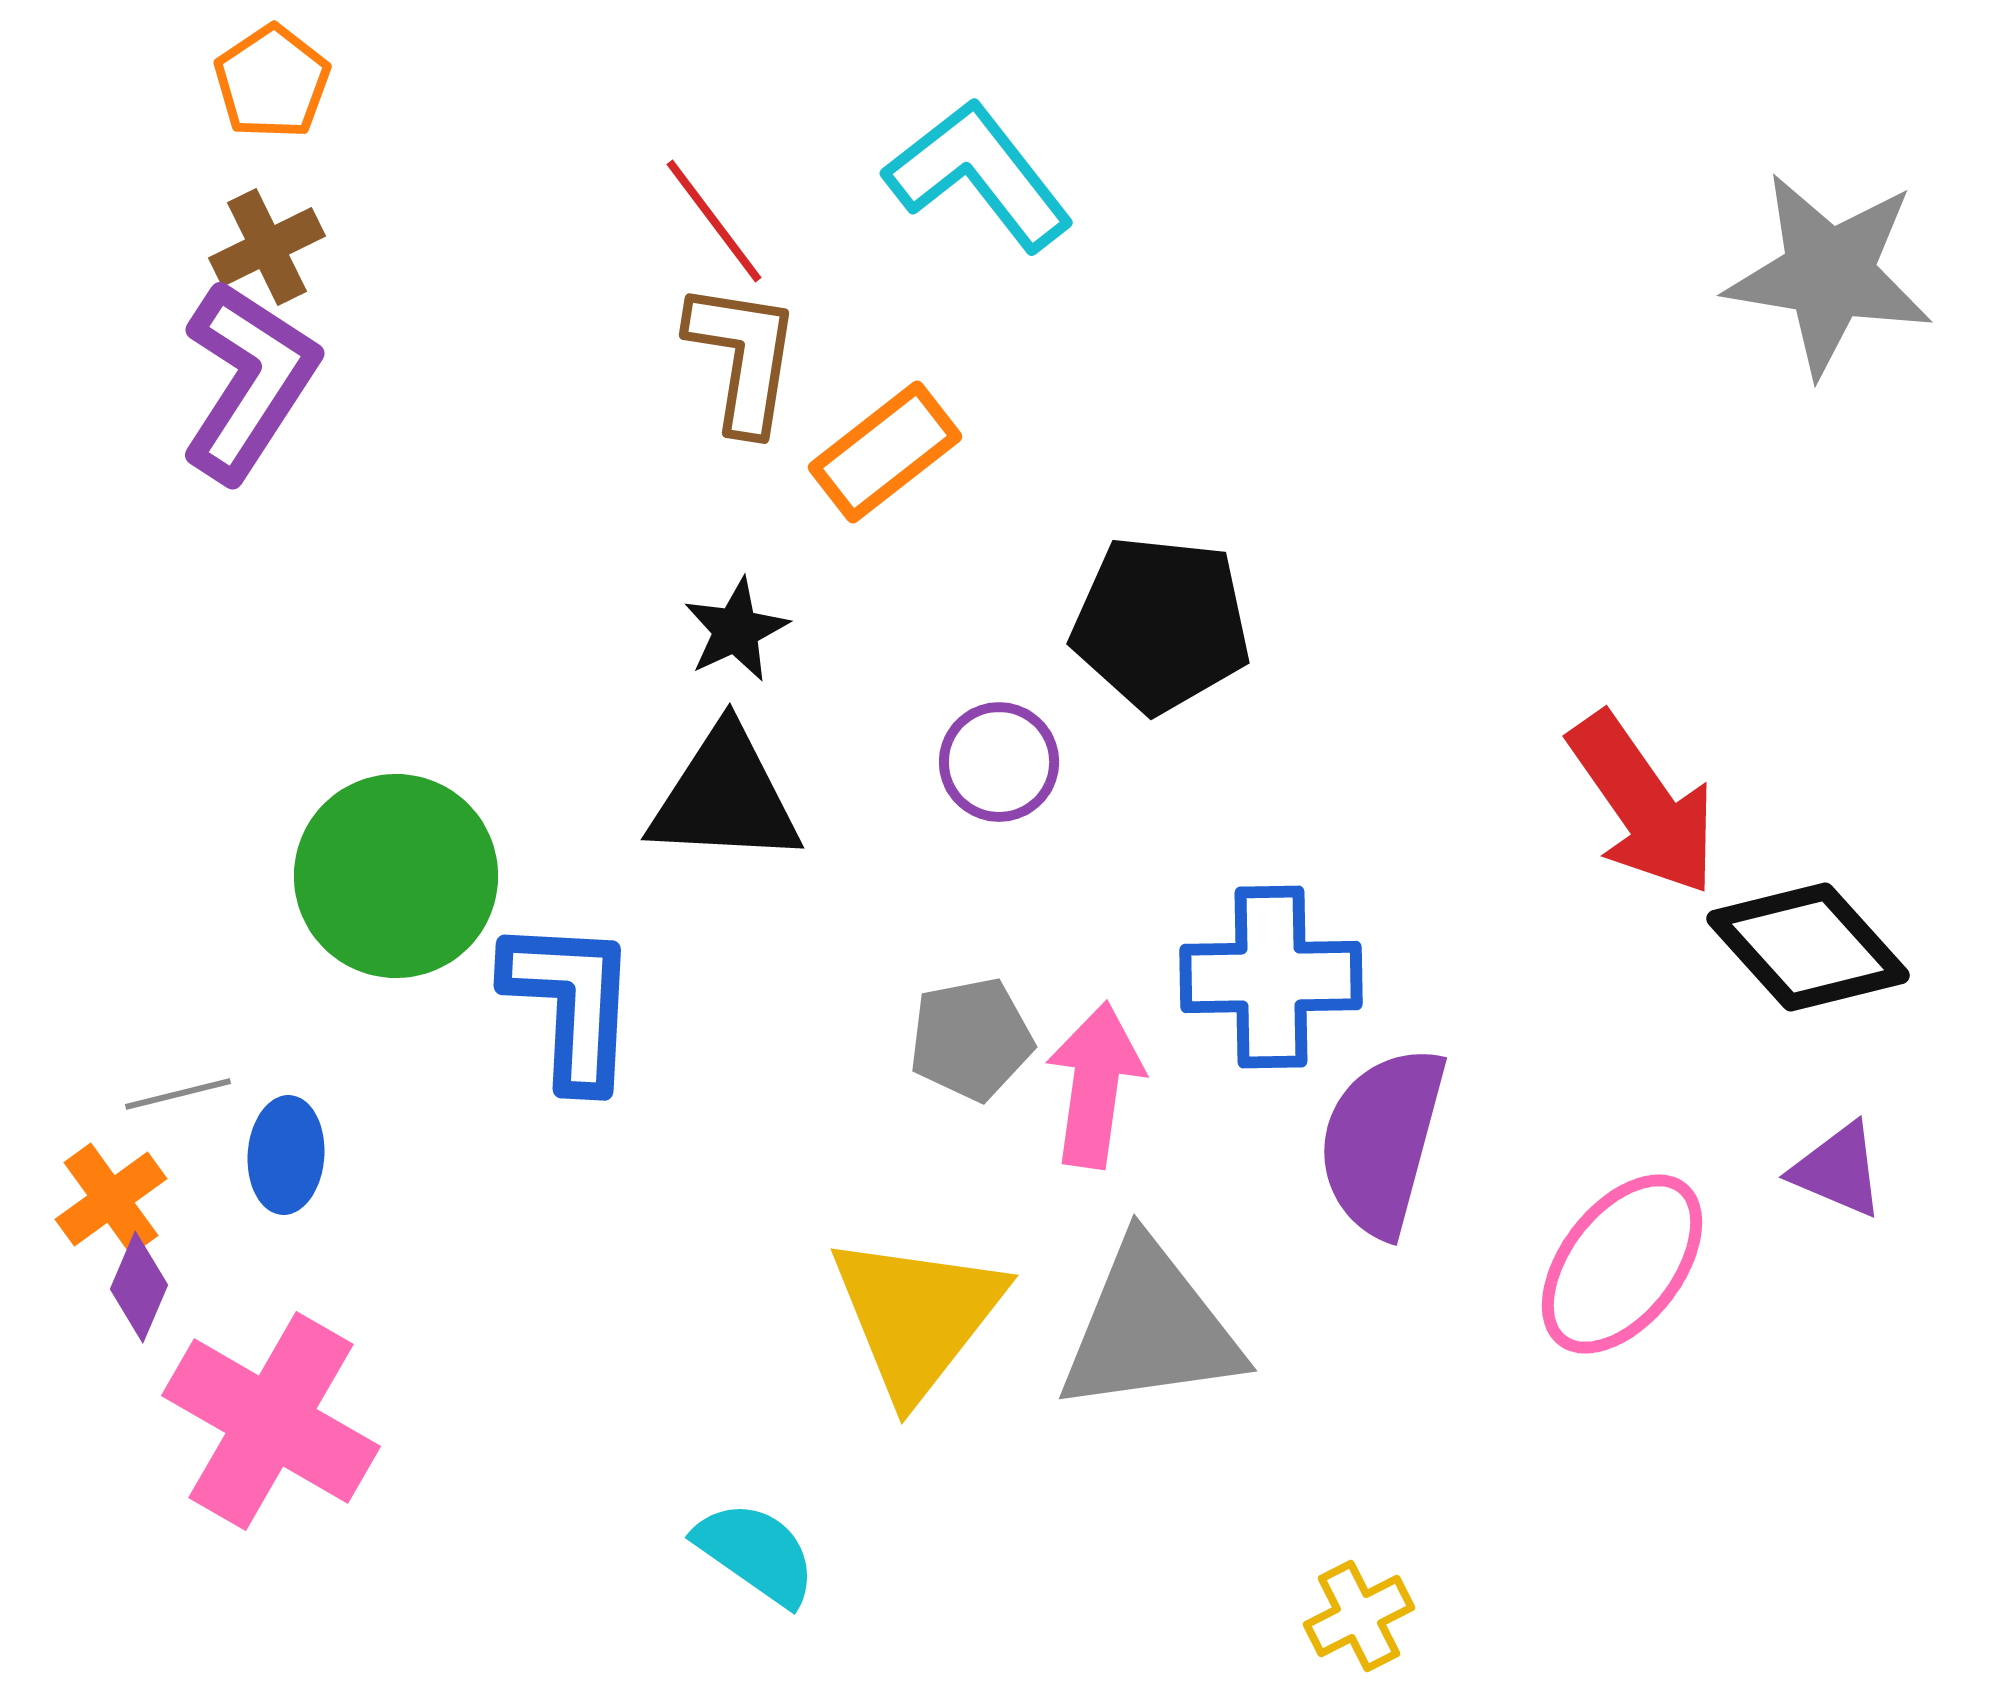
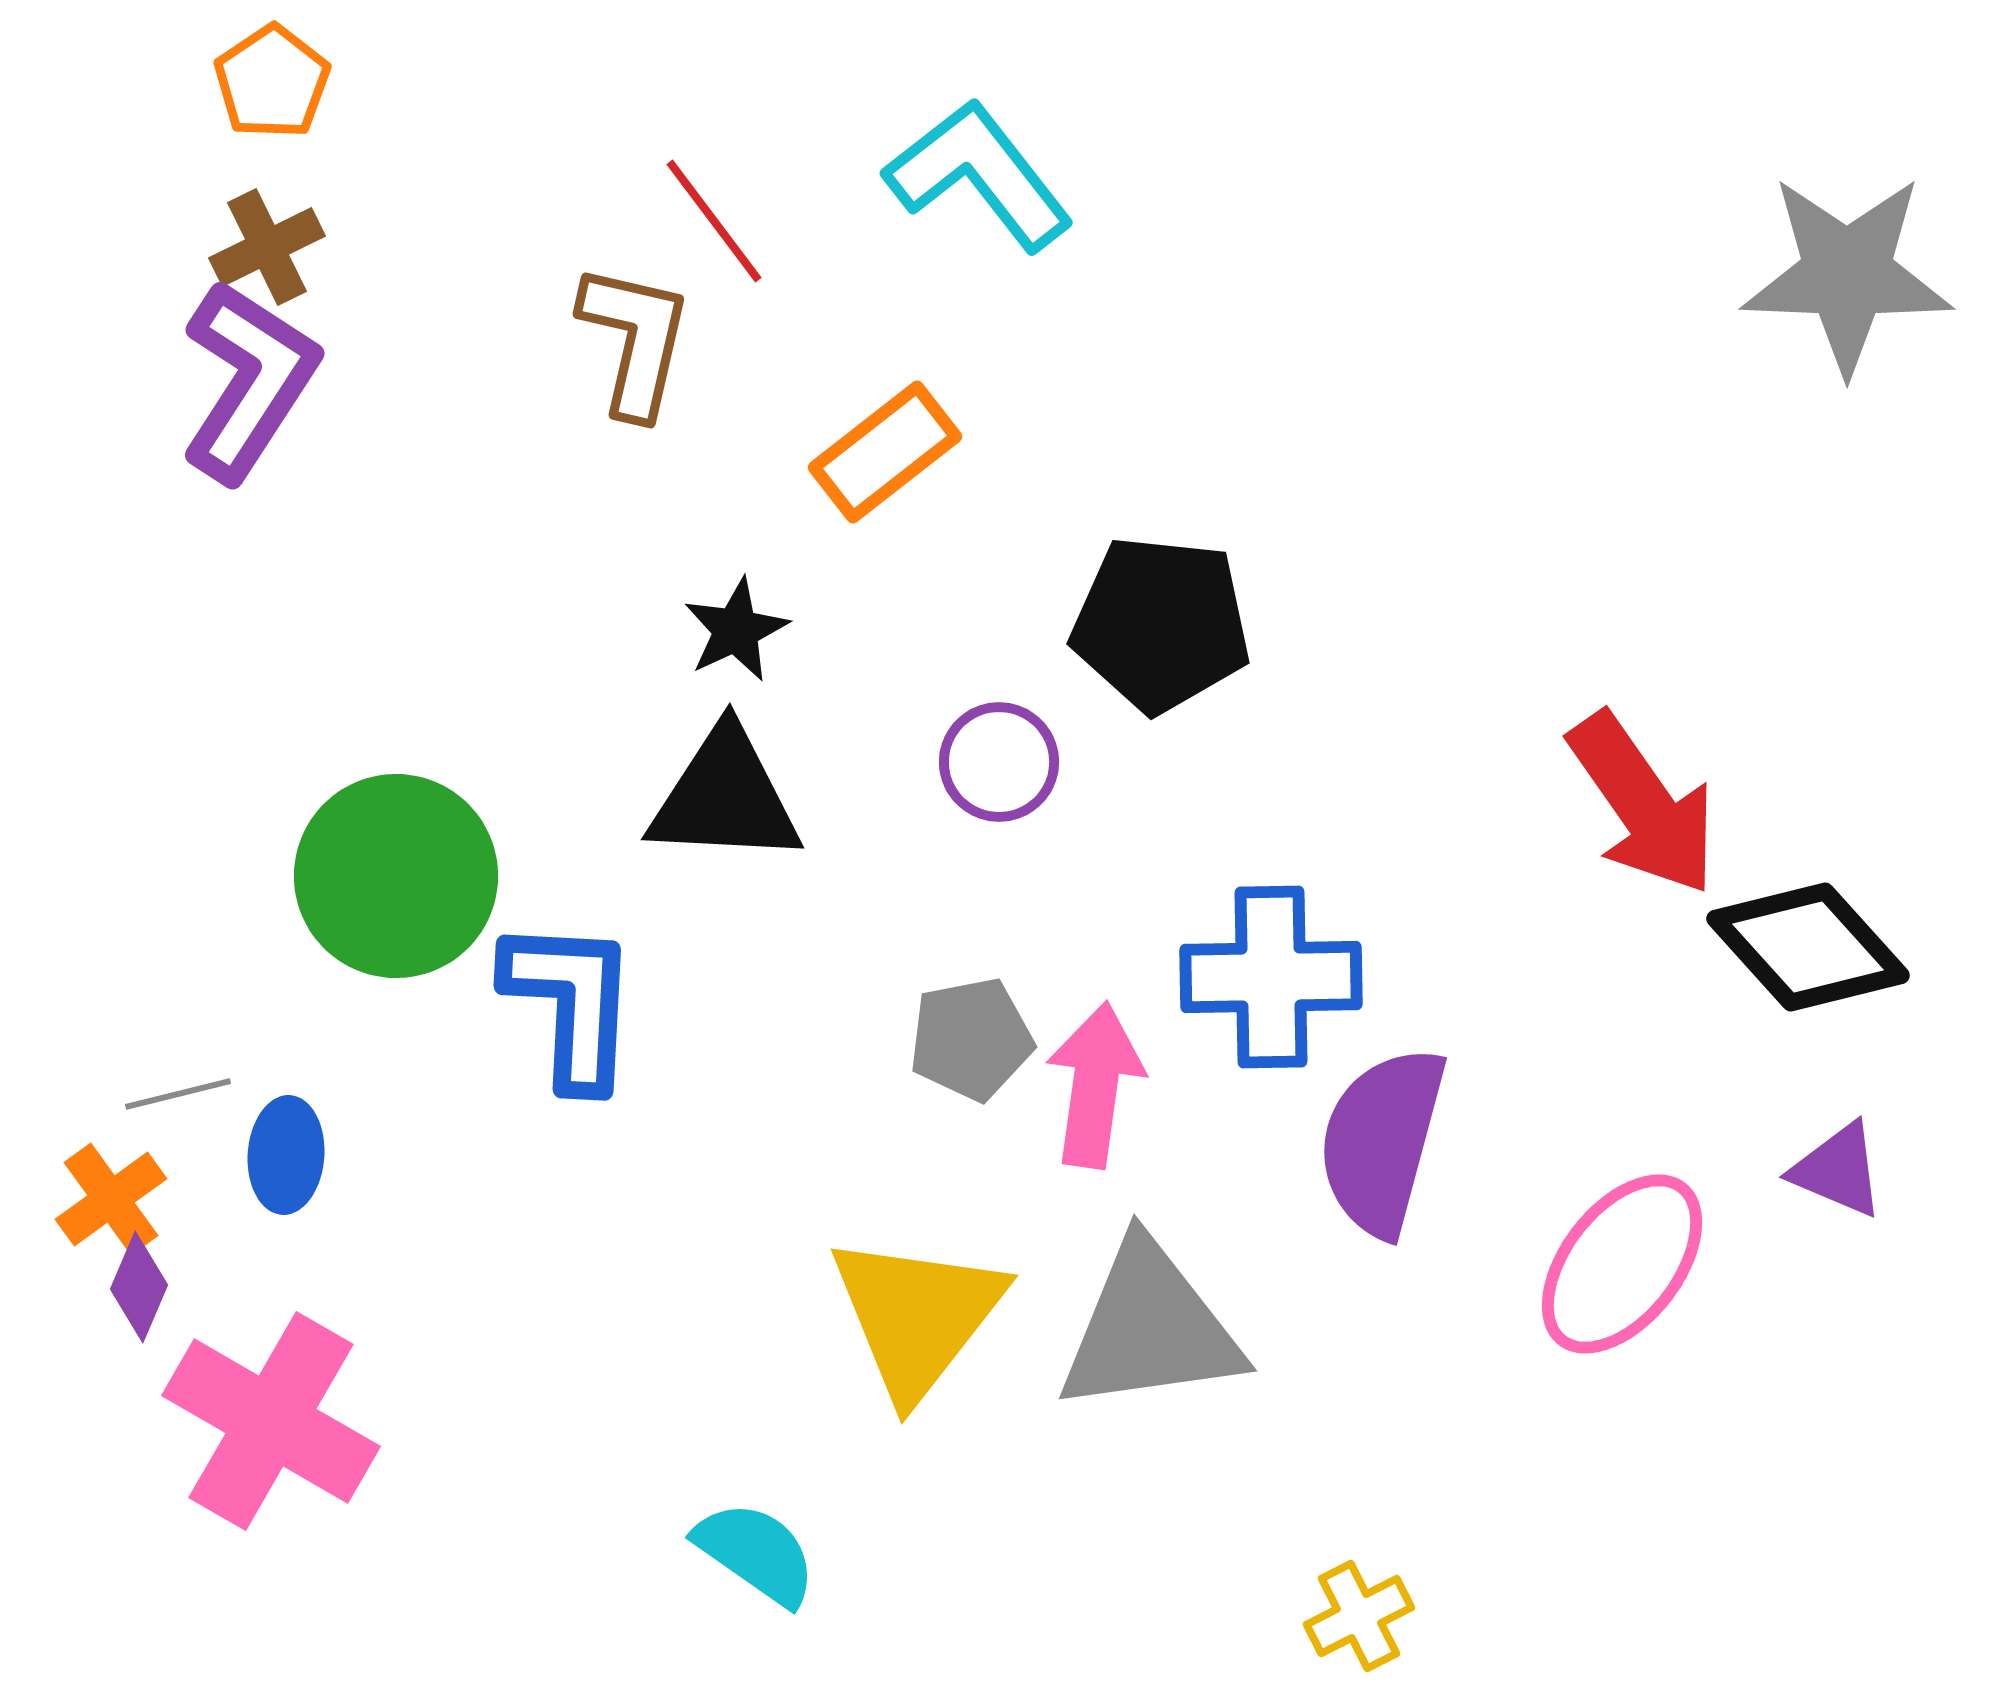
gray star: moved 18 px right; rotated 7 degrees counterclockwise
brown L-shape: moved 108 px left, 17 px up; rotated 4 degrees clockwise
